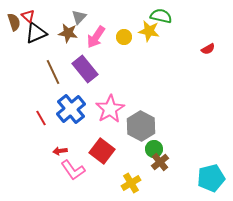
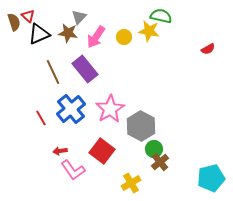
black triangle: moved 3 px right, 1 px down
